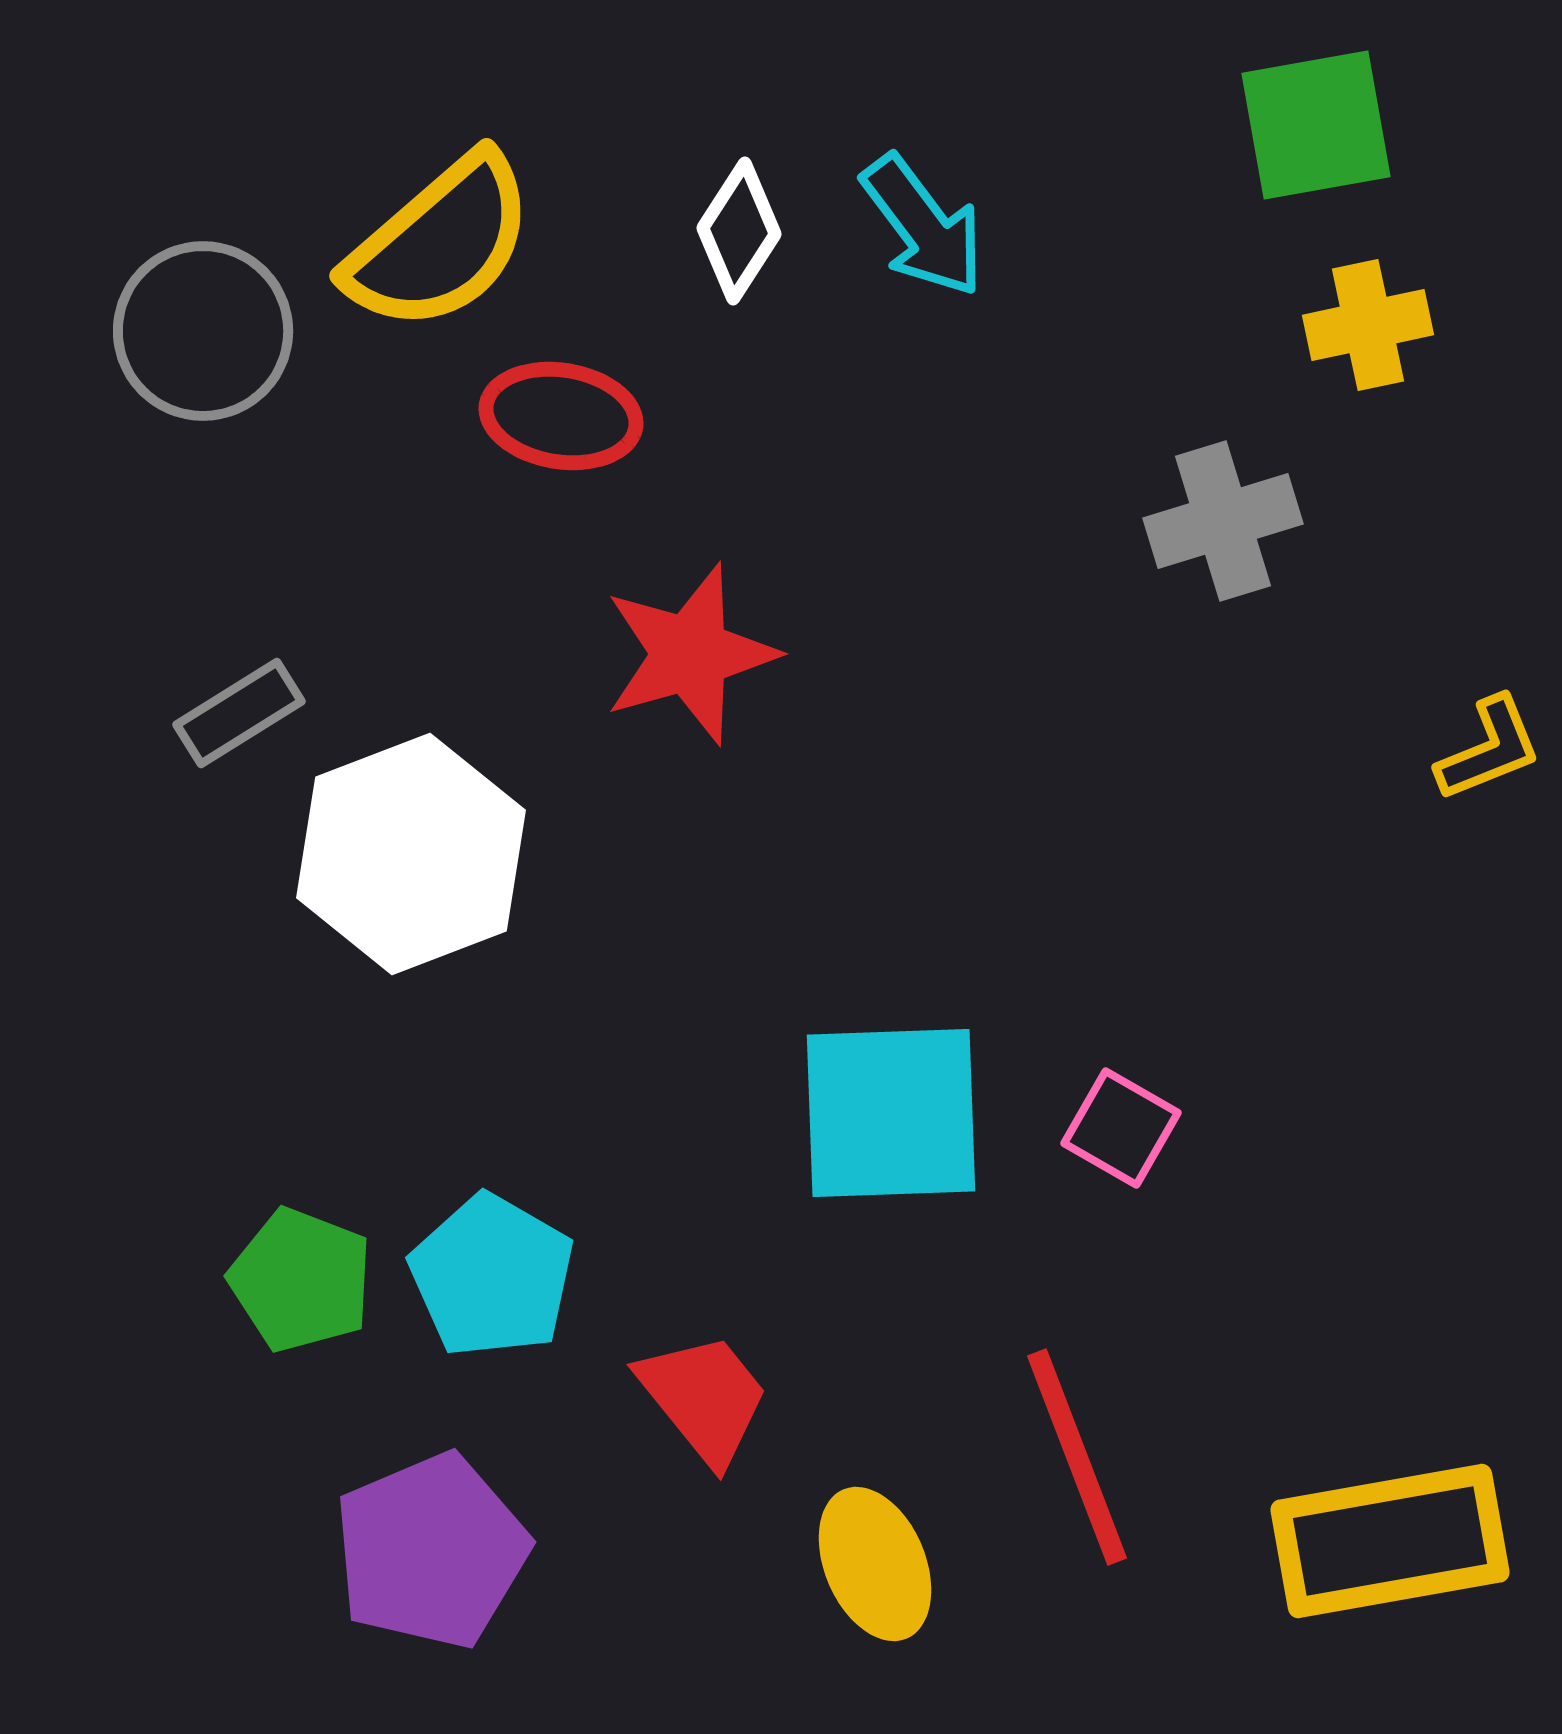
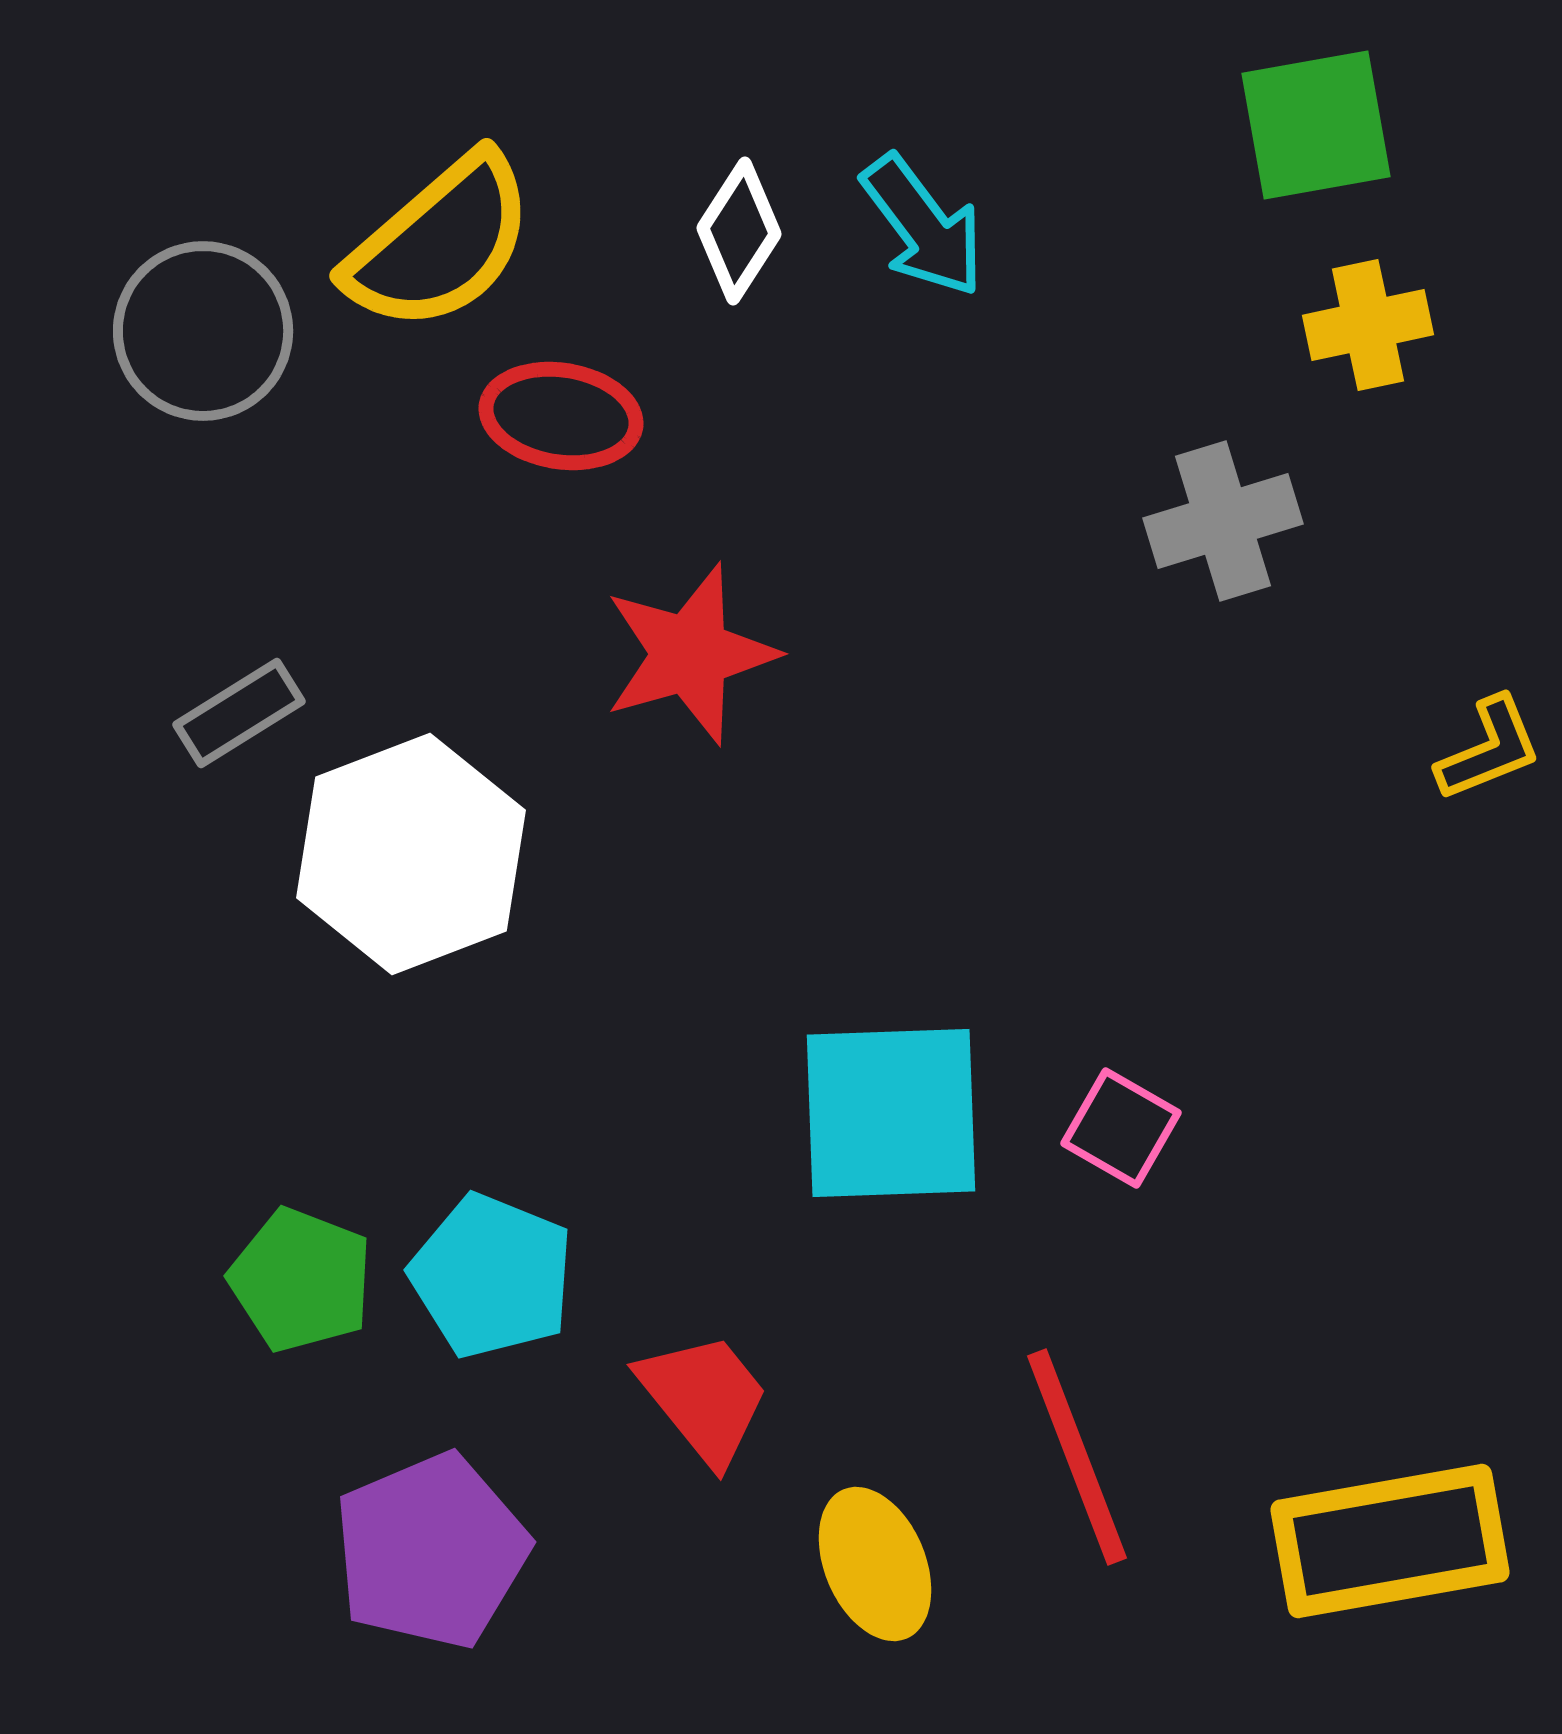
cyan pentagon: rotated 8 degrees counterclockwise
